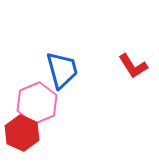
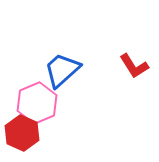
red L-shape: moved 1 px right
blue trapezoid: rotated 117 degrees counterclockwise
